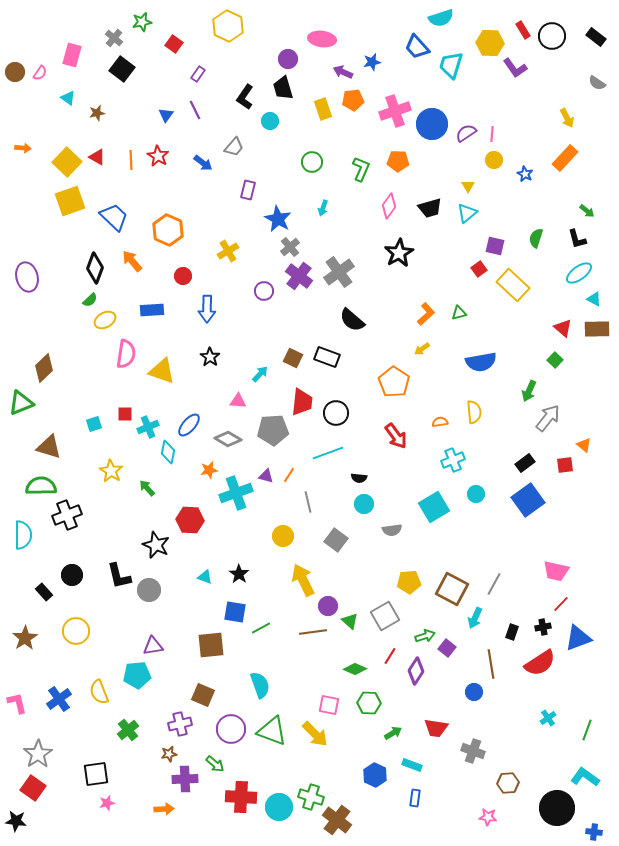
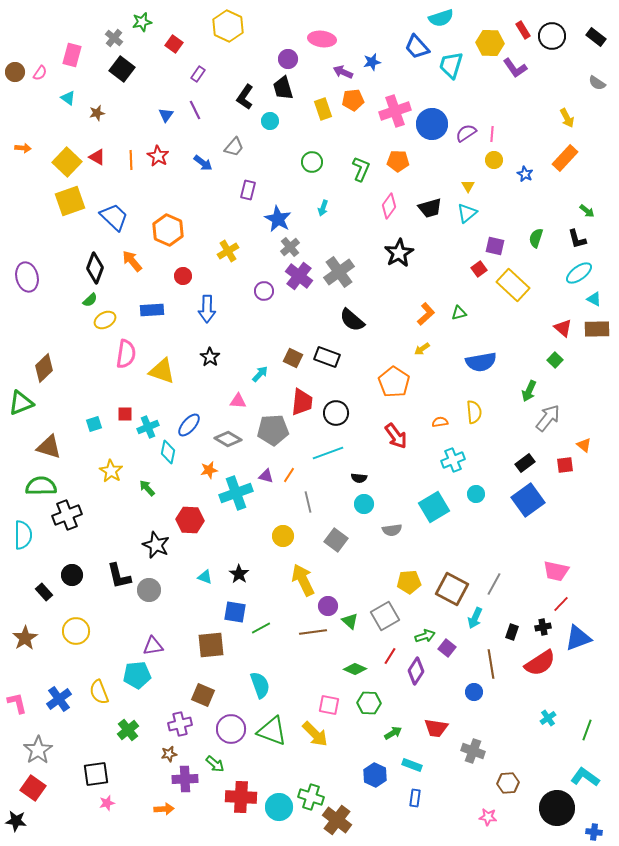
gray star at (38, 754): moved 4 px up
